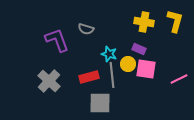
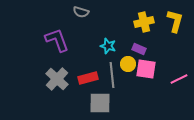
yellow cross: rotated 24 degrees counterclockwise
gray semicircle: moved 5 px left, 17 px up
cyan star: moved 1 px left, 8 px up
red rectangle: moved 1 px left, 1 px down
gray cross: moved 8 px right, 2 px up
